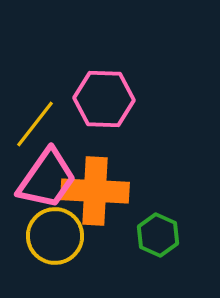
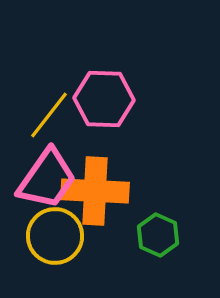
yellow line: moved 14 px right, 9 px up
